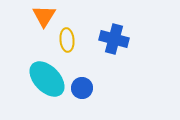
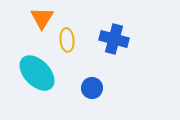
orange triangle: moved 2 px left, 2 px down
cyan ellipse: moved 10 px left, 6 px up
blue circle: moved 10 px right
